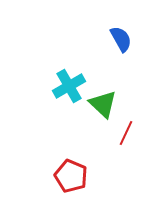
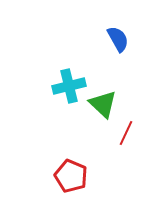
blue semicircle: moved 3 px left
cyan cross: rotated 16 degrees clockwise
